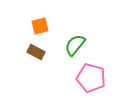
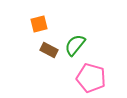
orange square: moved 1 px left, 2 px up
brown rectangle: moved 13 px right, 2 px up
